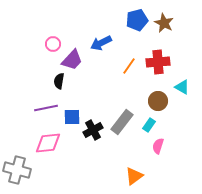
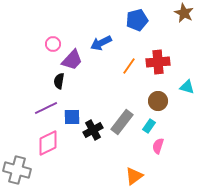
brown star: moved 20 px right, 10 px up
cyan triangle: moved 5 px right; rotated 14 degrees counterclockwise
purple line: rotated 15 degrees counterclockwise
cyan rectangle: moved 1 px down
pink diamond: rotated 20 degrees counterclockwise
